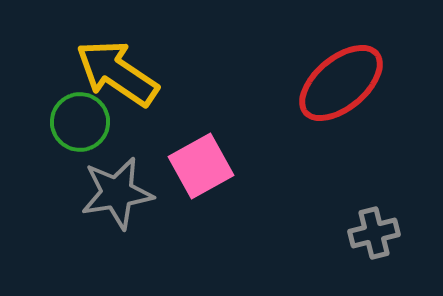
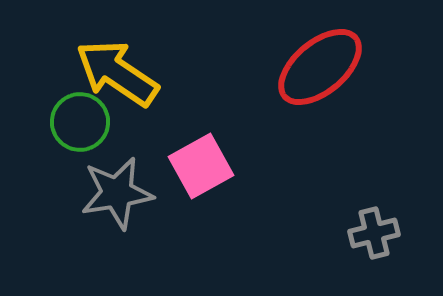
red ellipse: moved 21 px left, 16 px up
